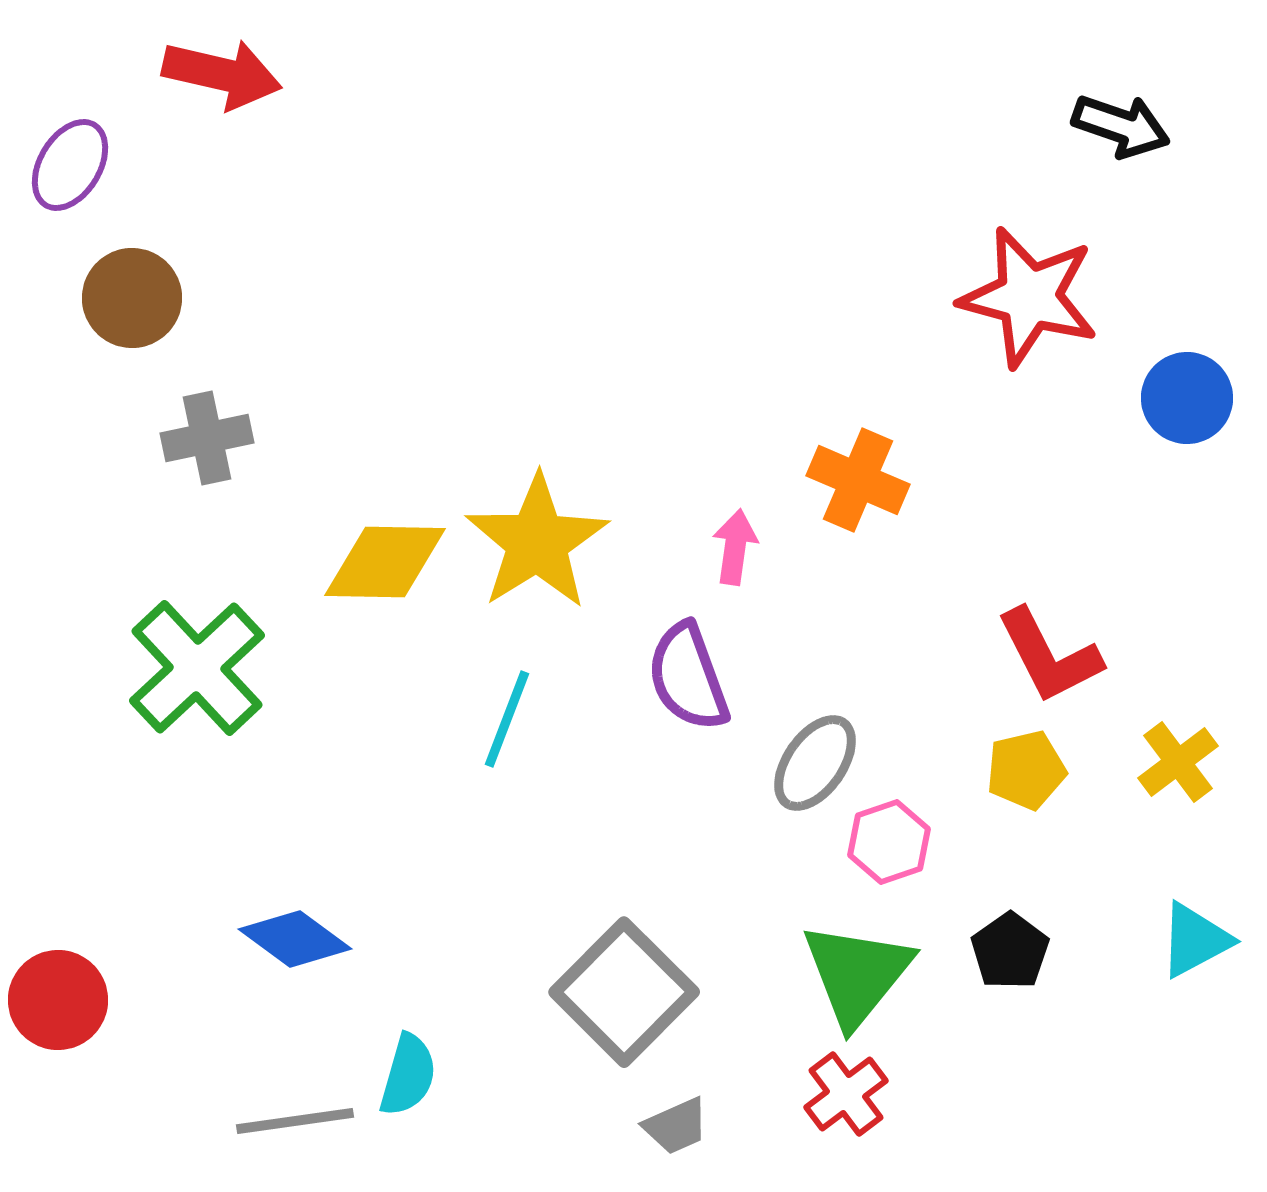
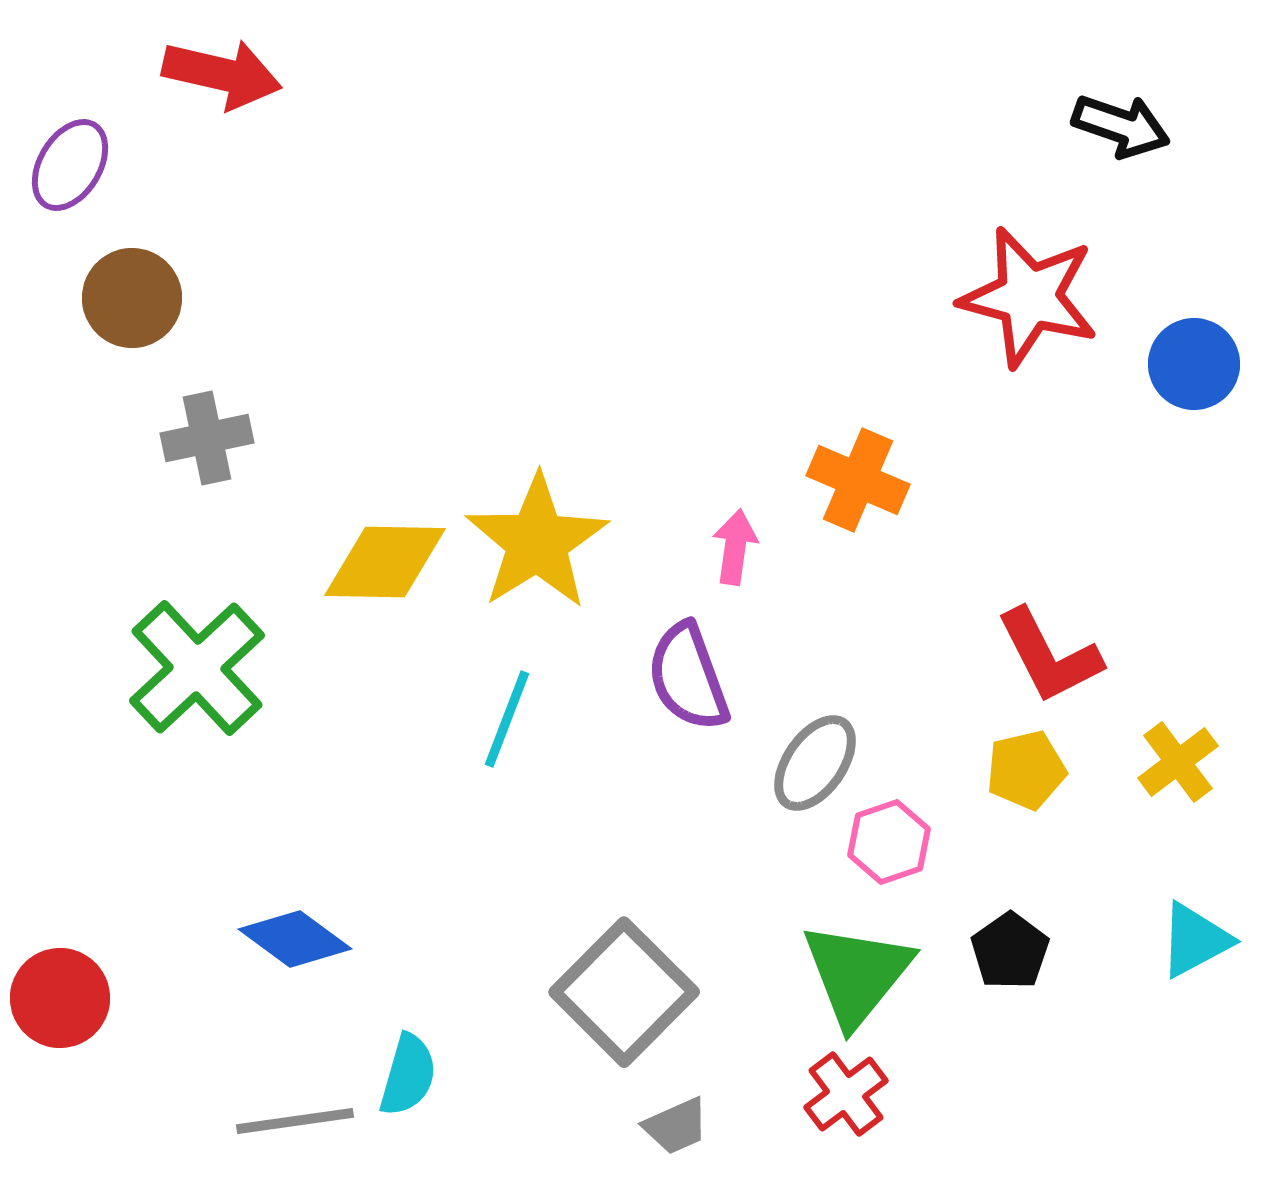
blue circle: moved 7 px right, 34 px up
red circle: moved 2 px right, 2 px up
